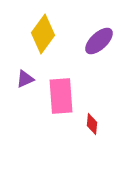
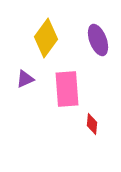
yellow diamond: moved 3 px right, 4 px down
purple ellipse: moved 1 px left, 1 px up; rotated 68 degrees counterclockwise
pink rectangle: moved 6 px right, 7 px up
